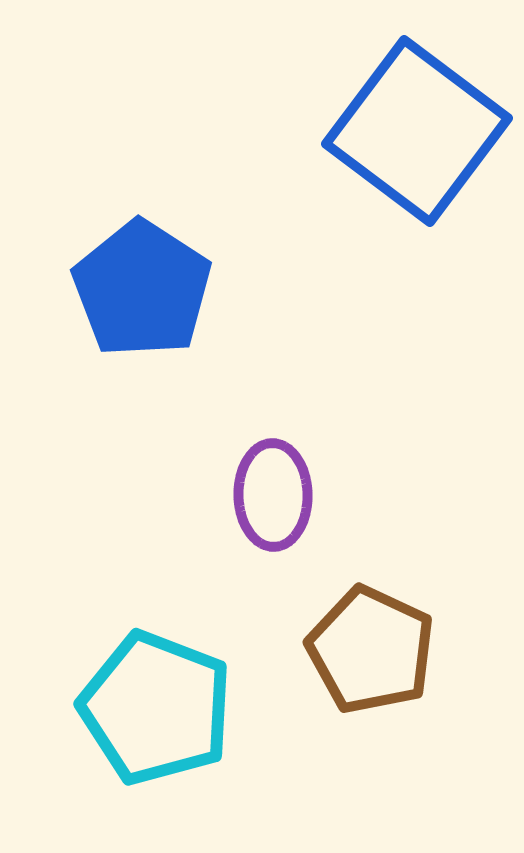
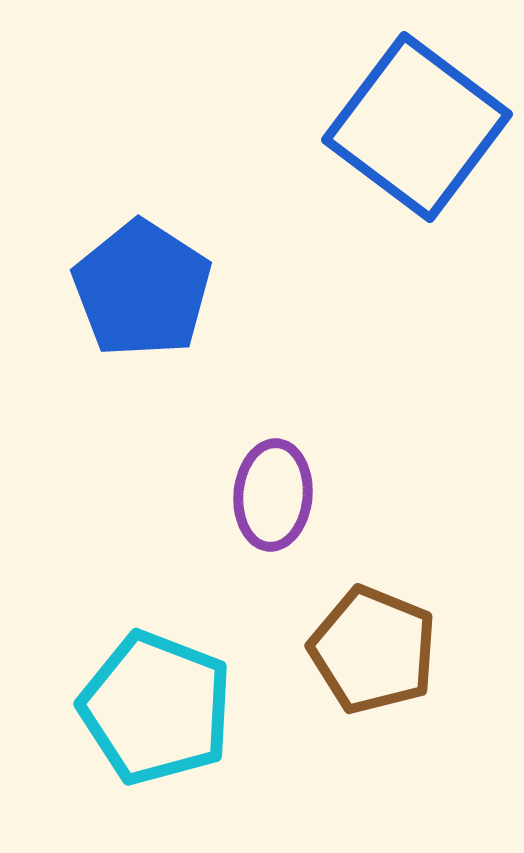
blue square: moved 4 px up
purple ellipse: rotated 6 degrees clockwise
brown pentagon: moved 2 px right; rotated 3 degrees counterclockwise
